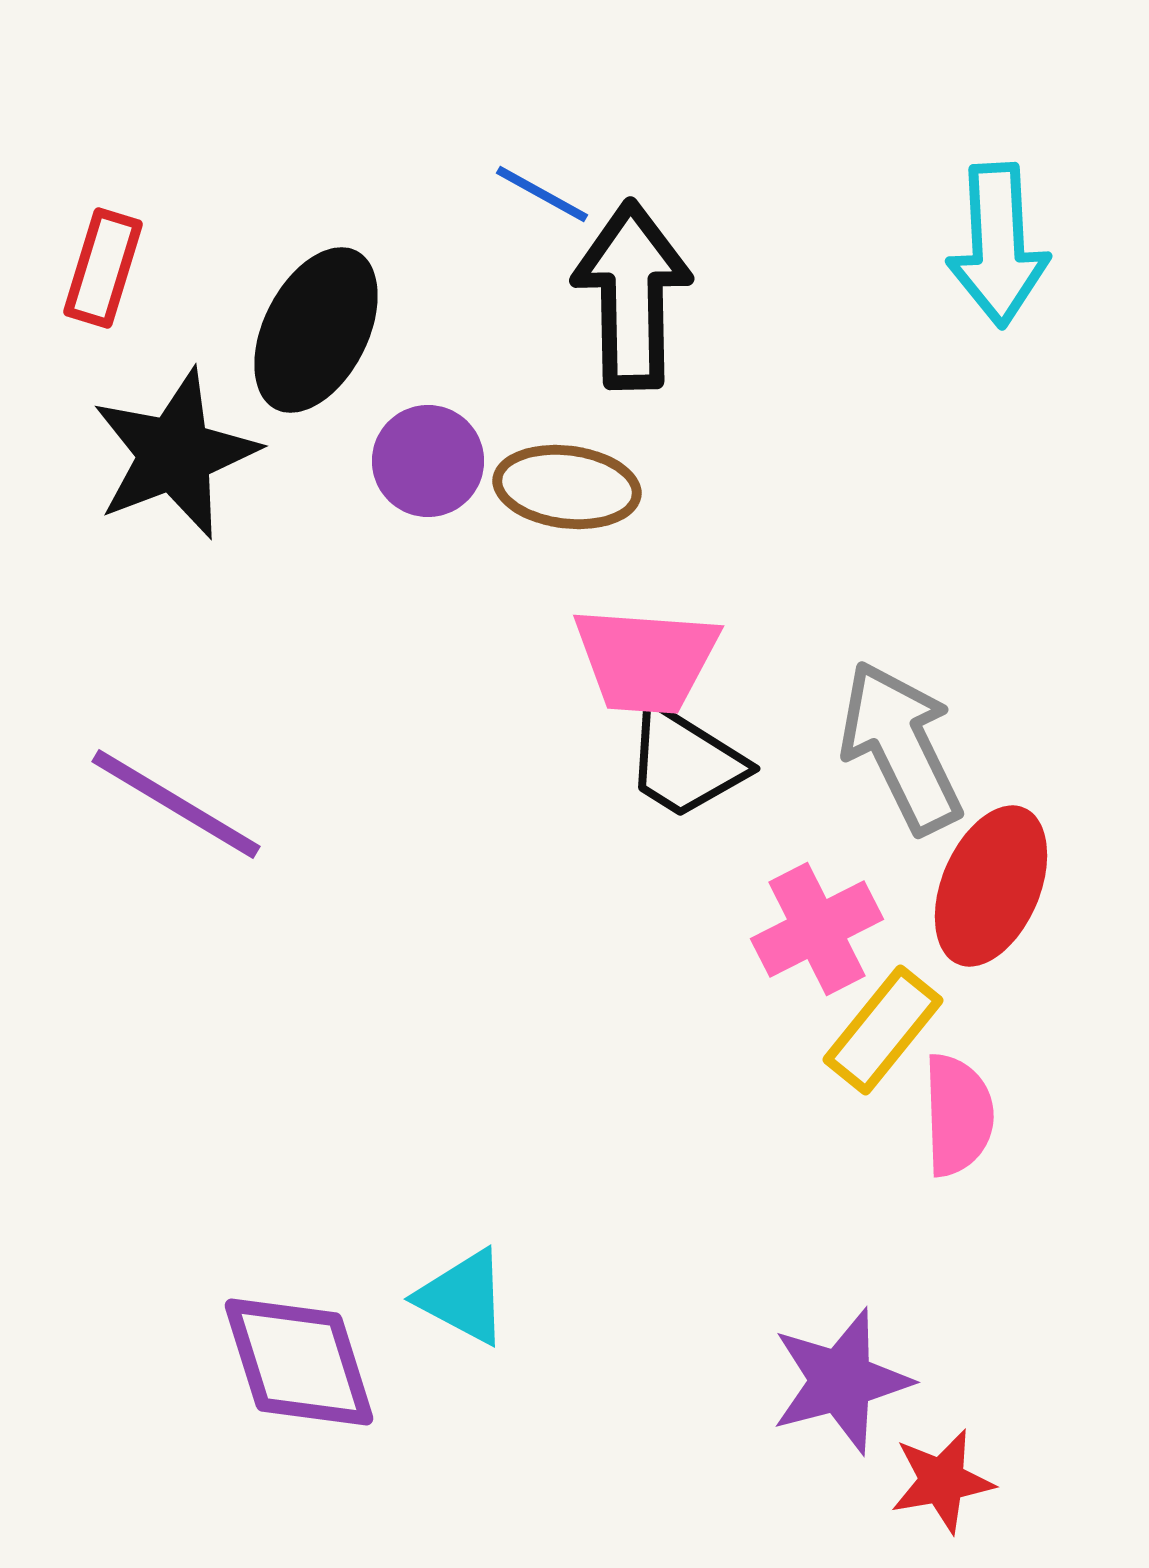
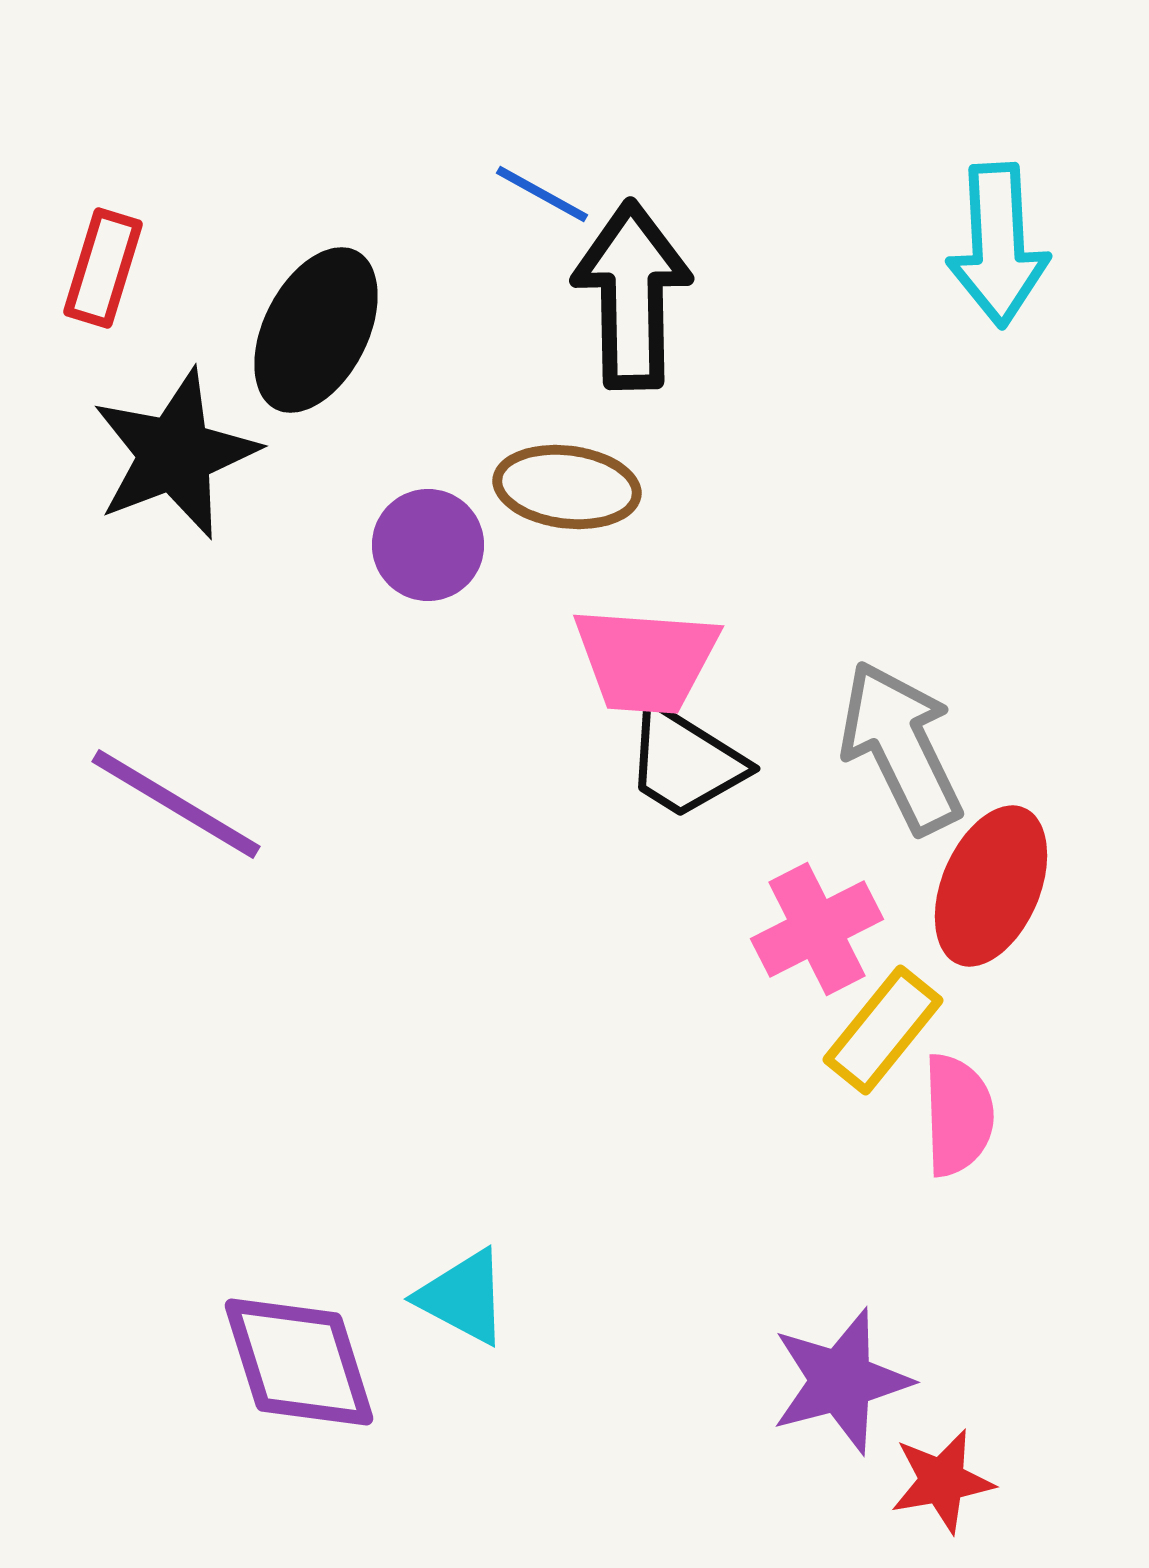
purple circle: moved 84 px down
